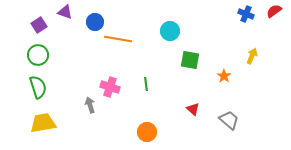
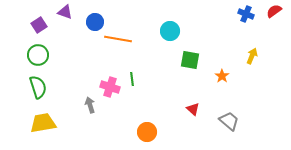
orange star: moved 2 px left
green line: moved 14 px left, 5 px up
gray trapezoid: moved 1 px down
